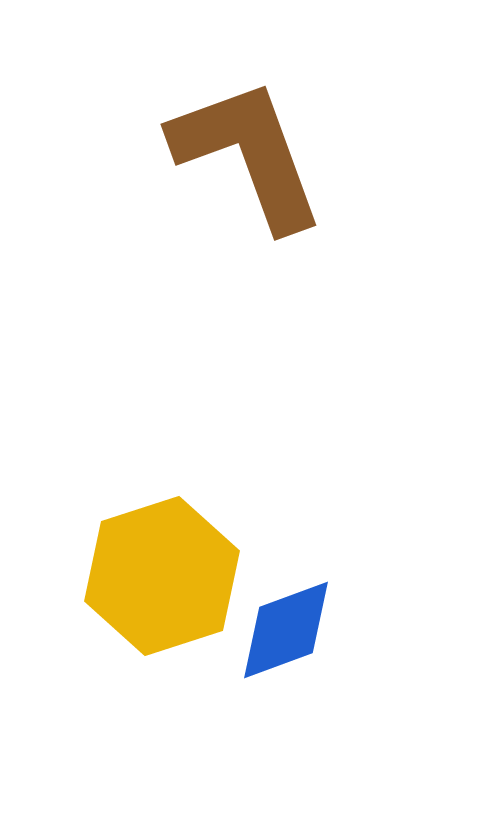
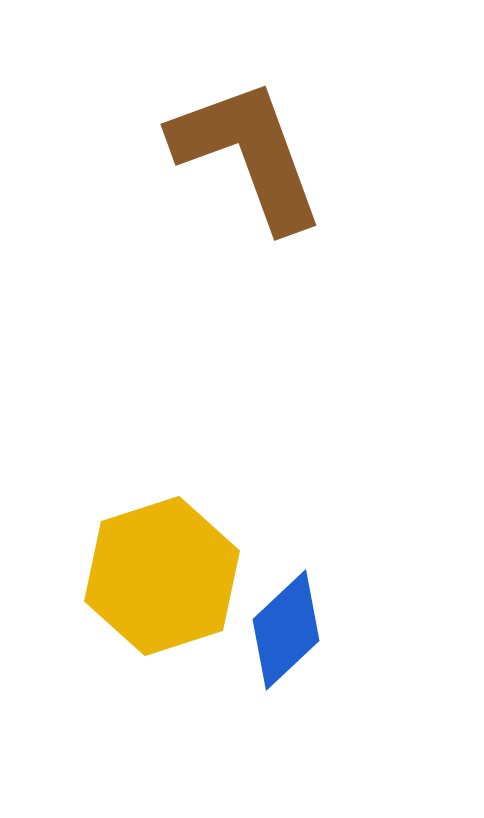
blue diamond: rotated 23 degrees counterclockwise
